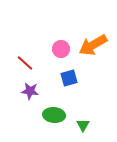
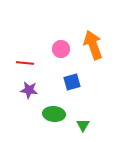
orange arrow: rotated 100 degrees clockwise
red line: rotated 36 degrees counterclockwise
blue square: moved 3 px right, 4 px down
purple star: moved 1 px left, 1 px up
green ellipse: moved 1 px up
